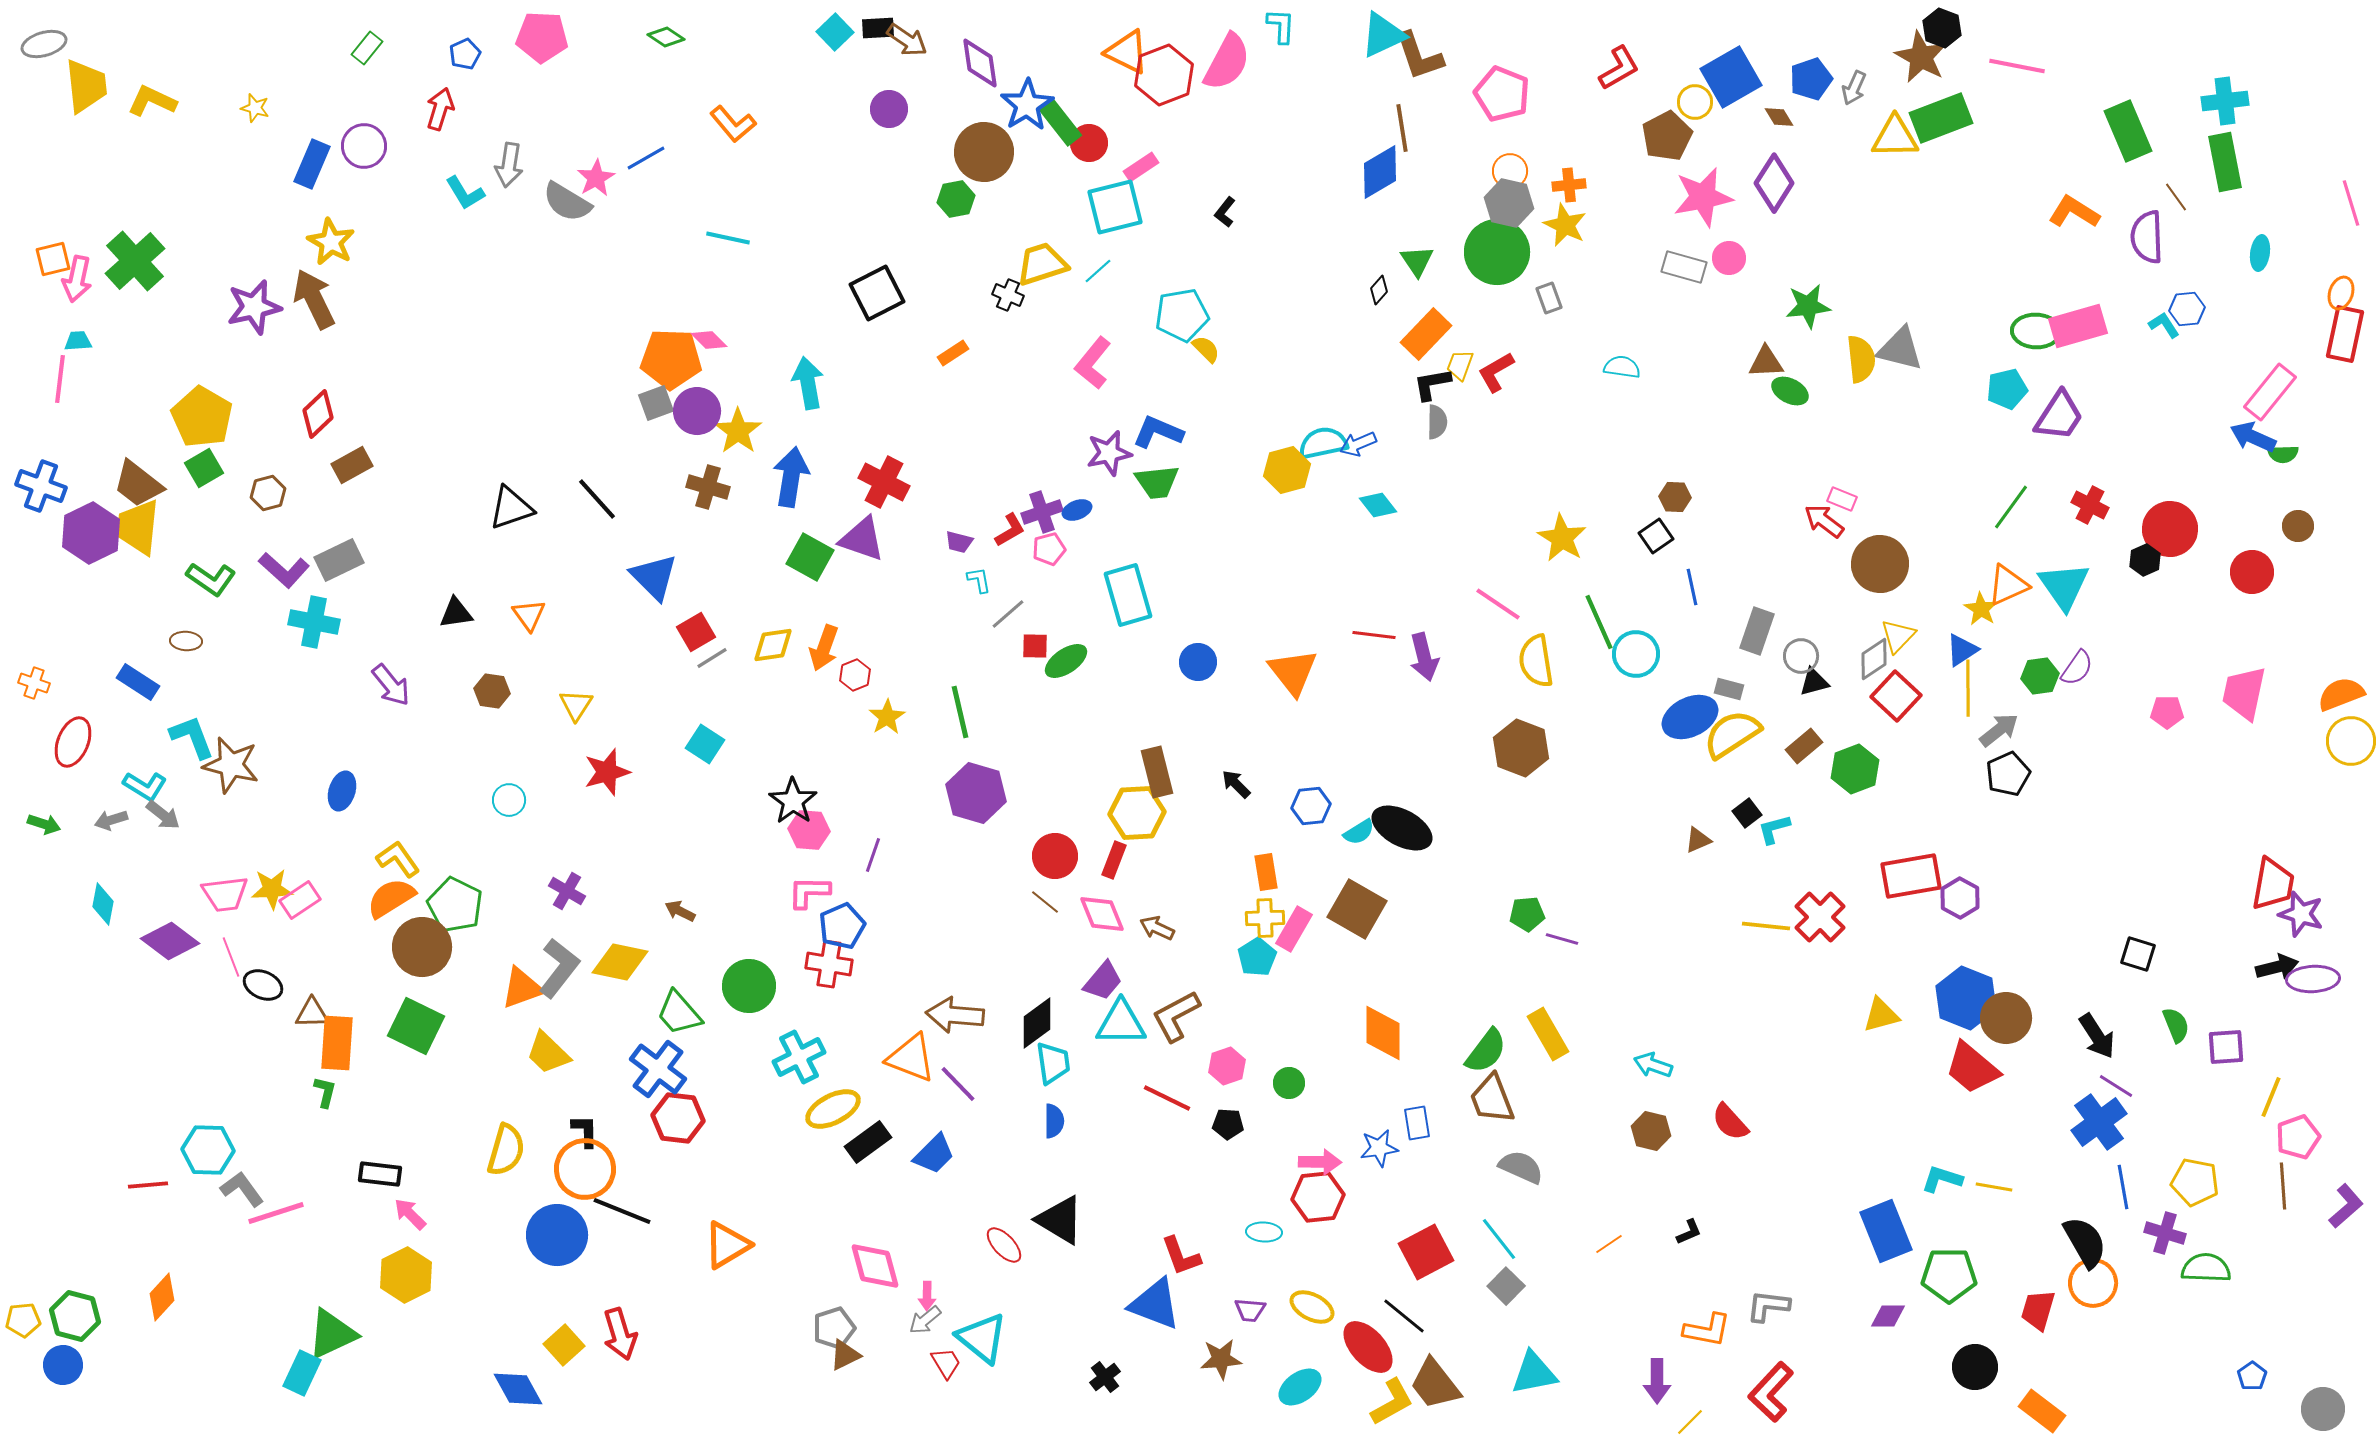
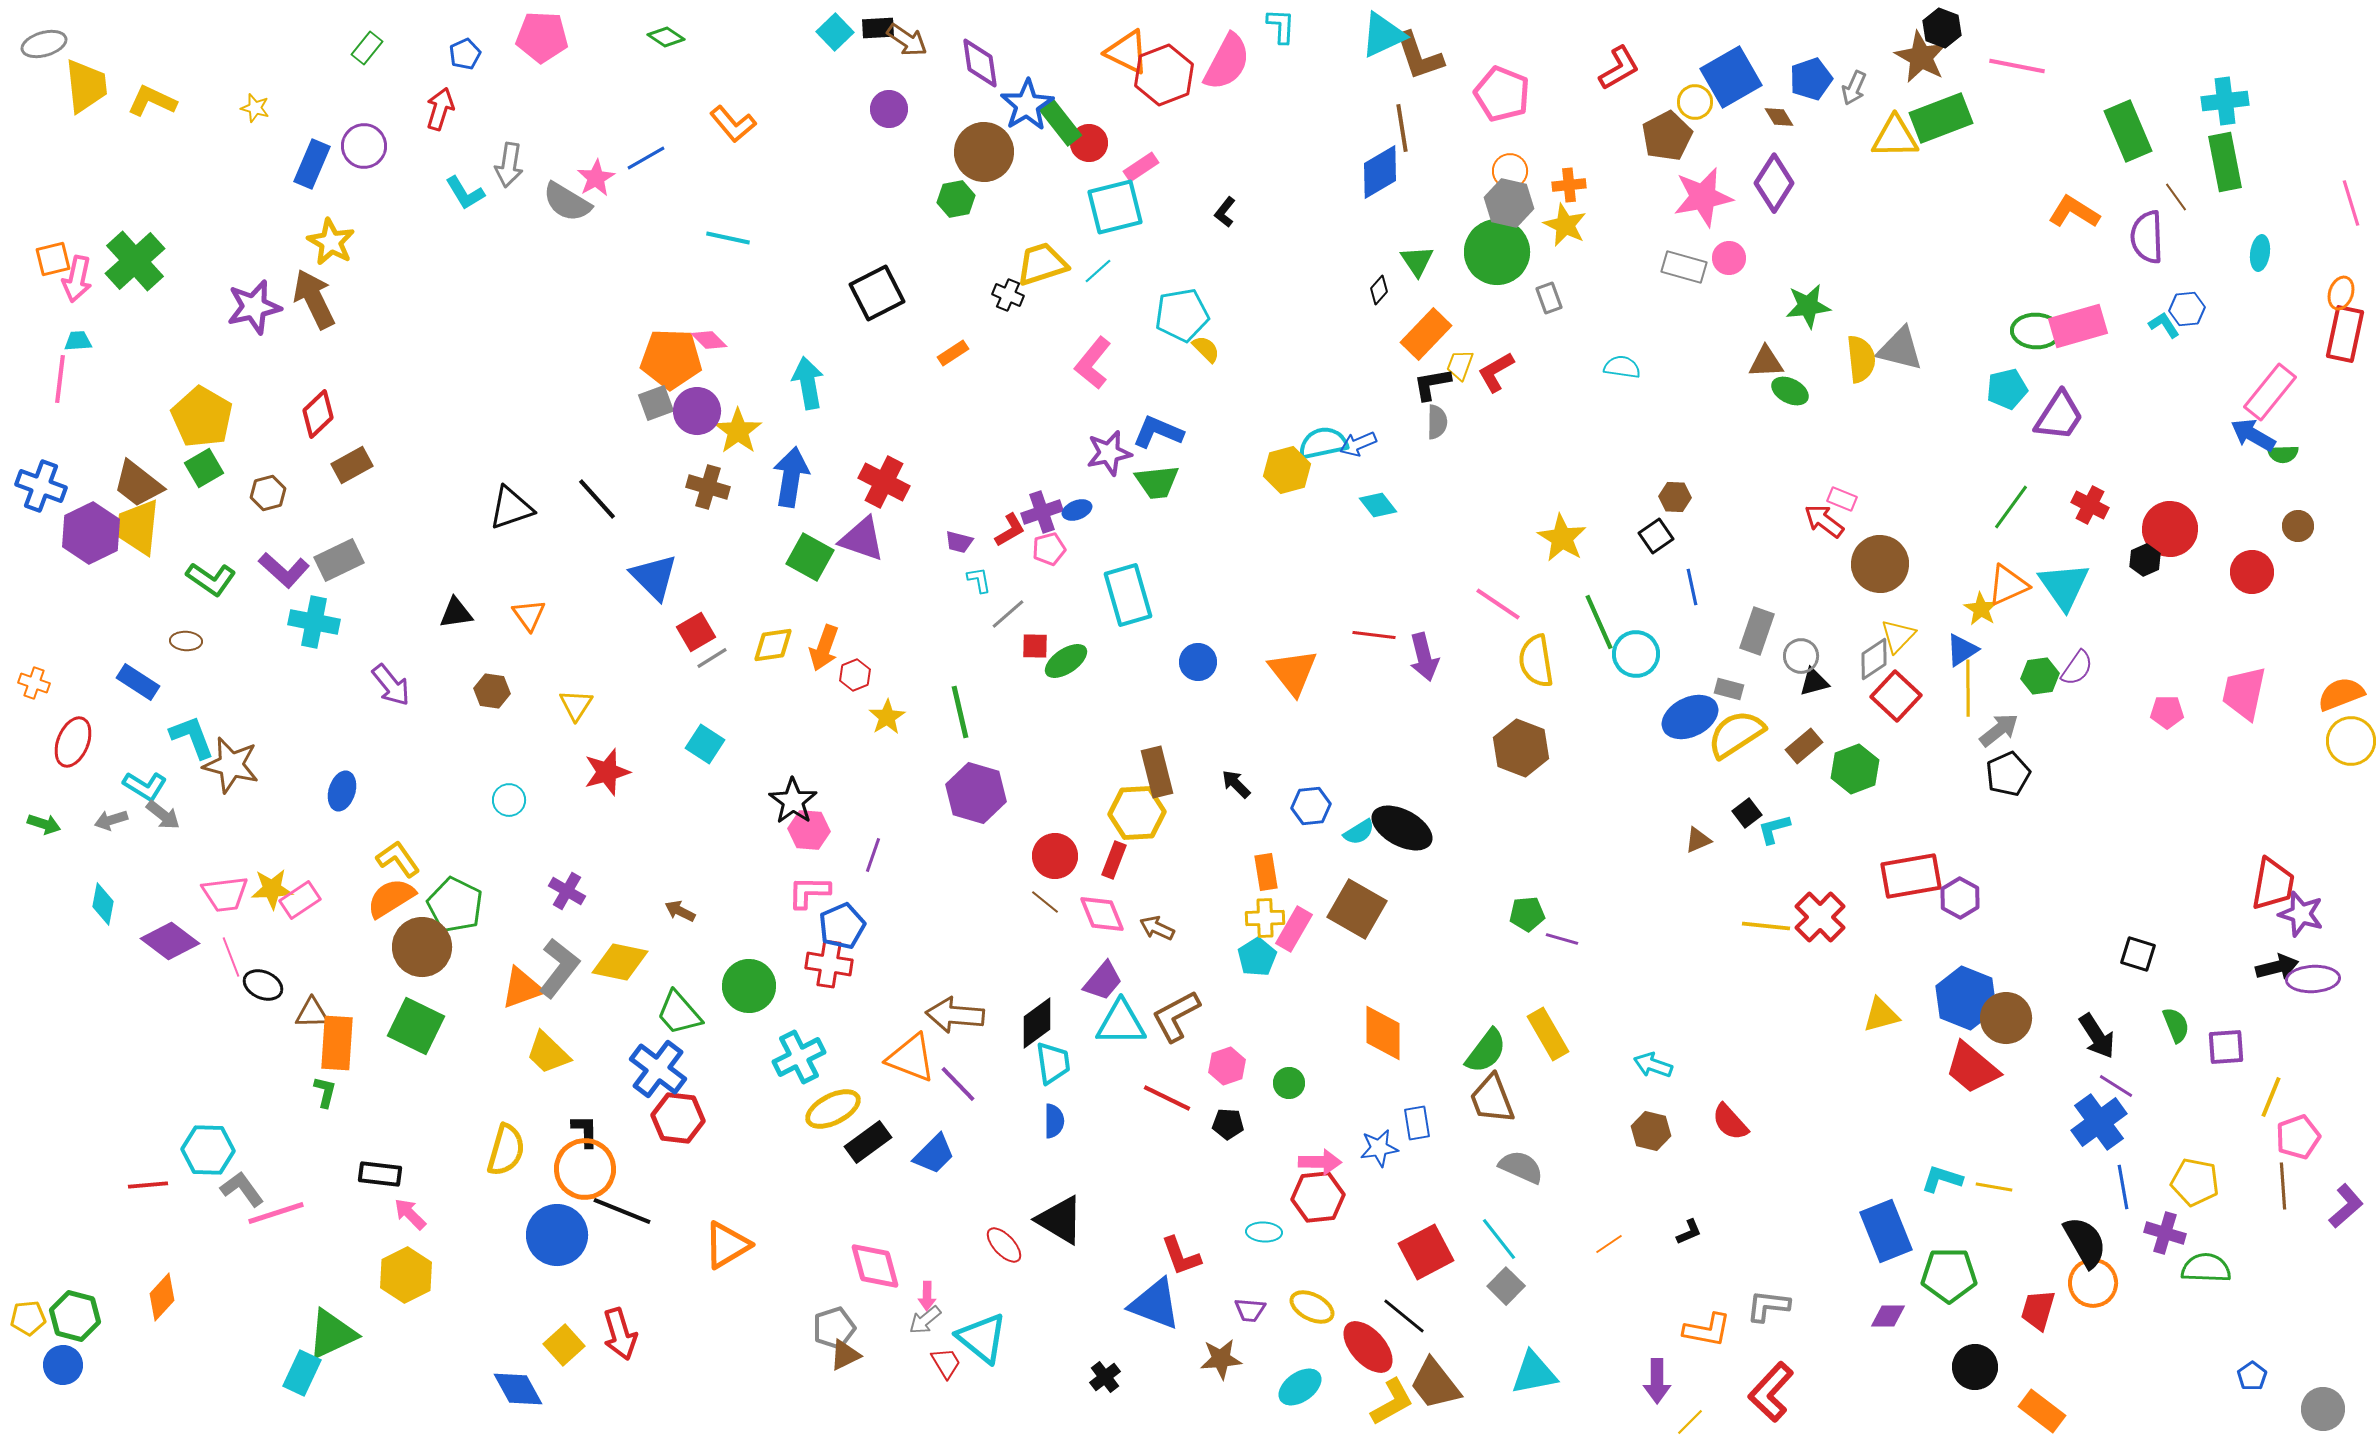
blue arrow at (2253, 437): moved 2 px up; rotated 6 degrees clockwise
yellow semicircle at (1732, 734): moved 4 px right
yellow pentagon at (23, 1320): moved 5 px right, 2 px up
